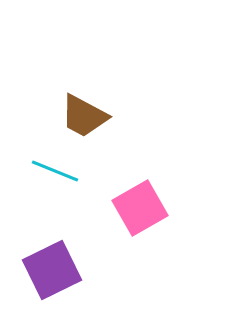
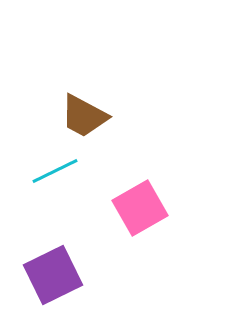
cyan line: rotated 48 degrees counterclockwise
purple square: moved 1 px right, 5 px down
